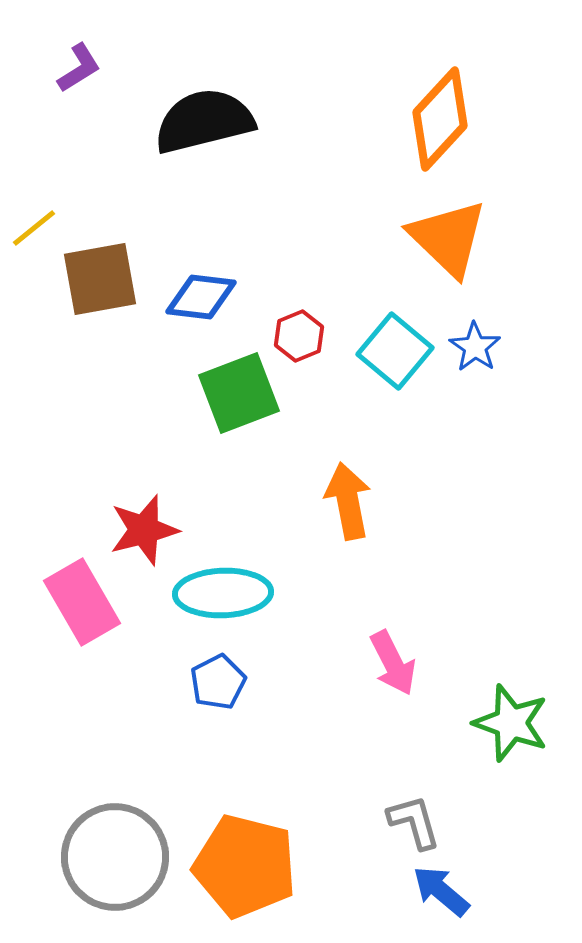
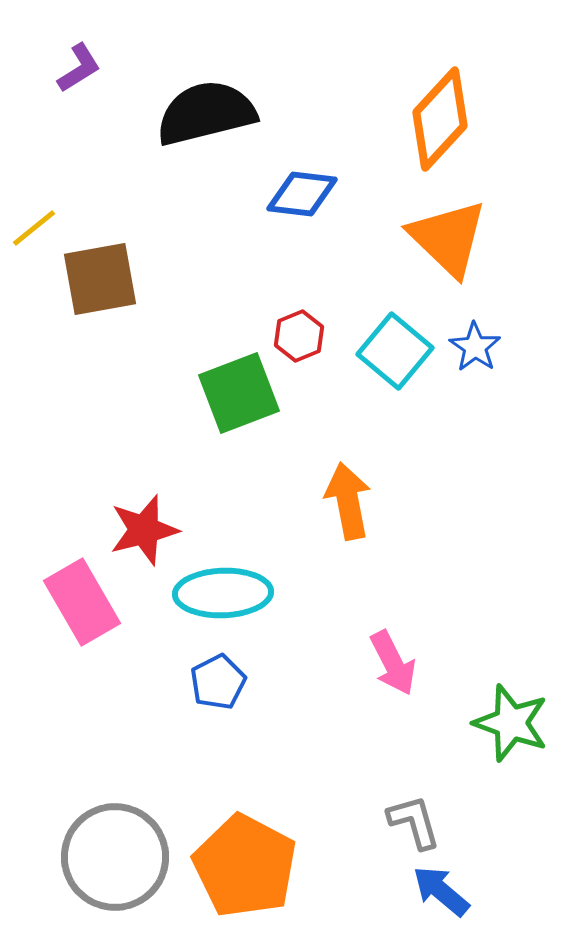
black semicircle: moved 2 px right, 8 px up
blue diamond: moved 101 px right, 103 px up
orange pentagon: rotated 14 degrees clockwise
